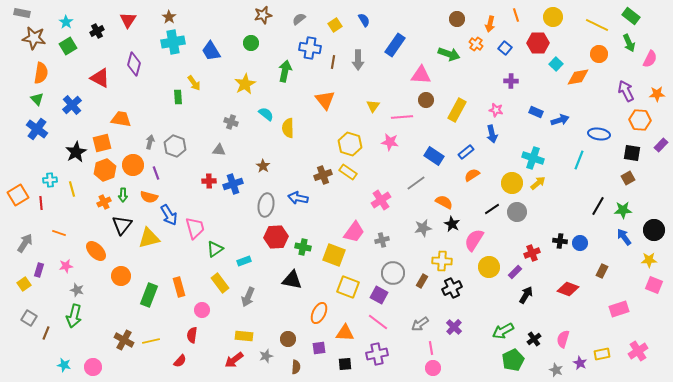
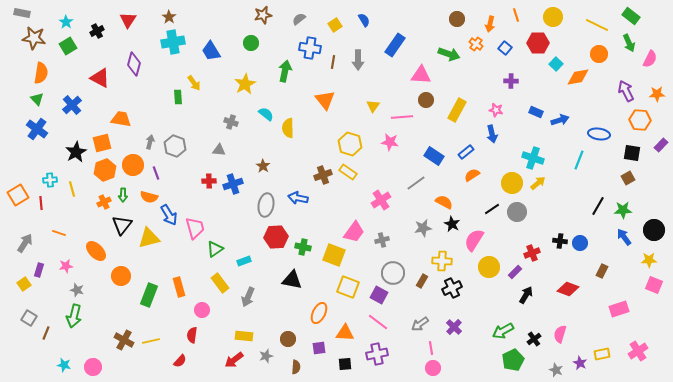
pink semicircle at (563, 339): moved 3 px left, 5 px up
